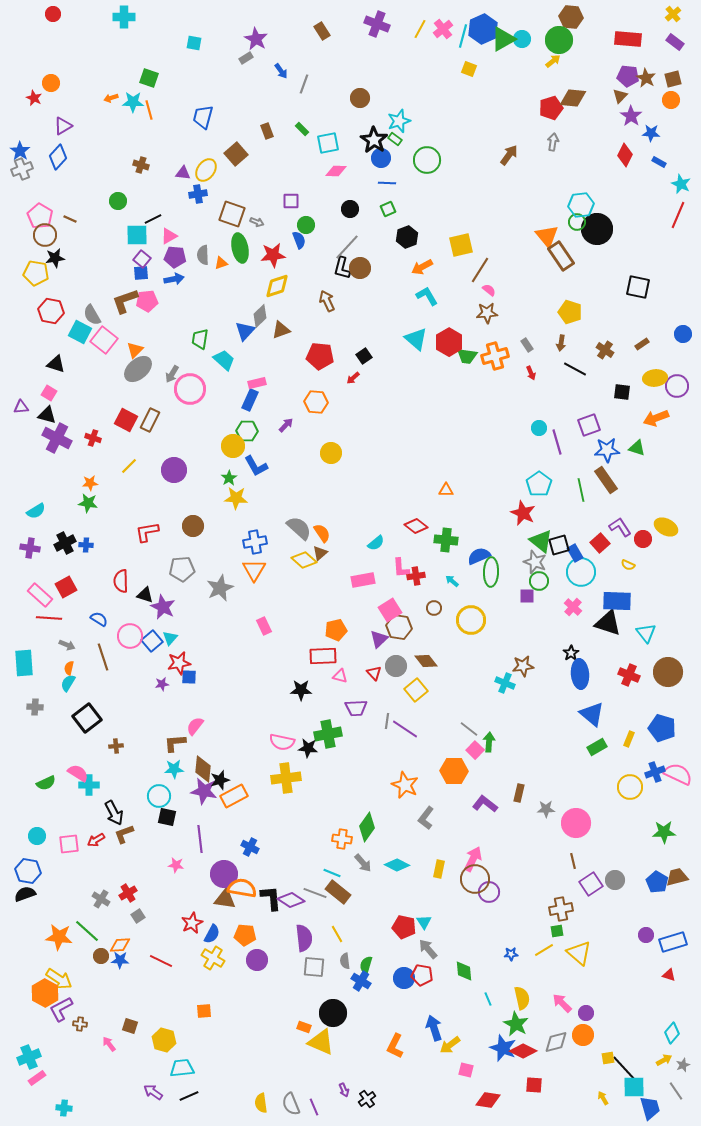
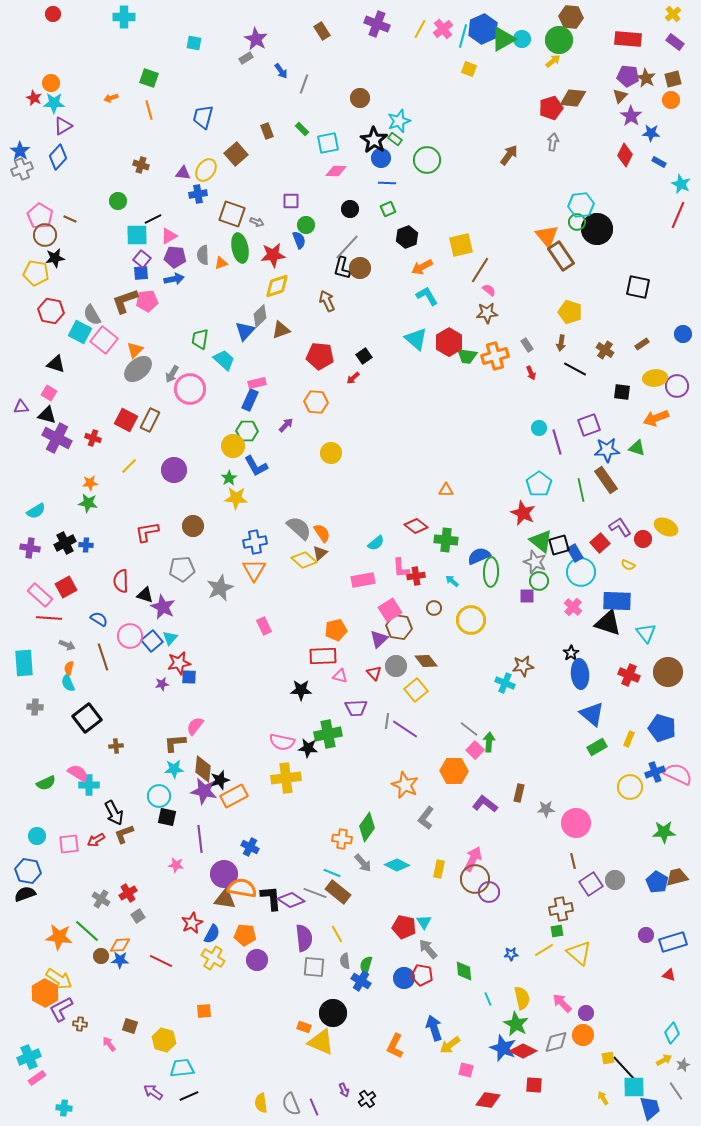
cyan star at (133, 102): moved 79 px left, 1 px down
cyan semicircle at (68, 683): rotated 54 degrees counterclockwise
